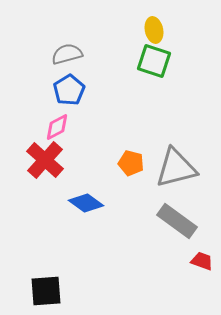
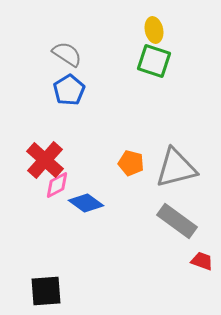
gray semicircle: rotated 48 degrees clockwise
pink diamond: moved 58 px down
